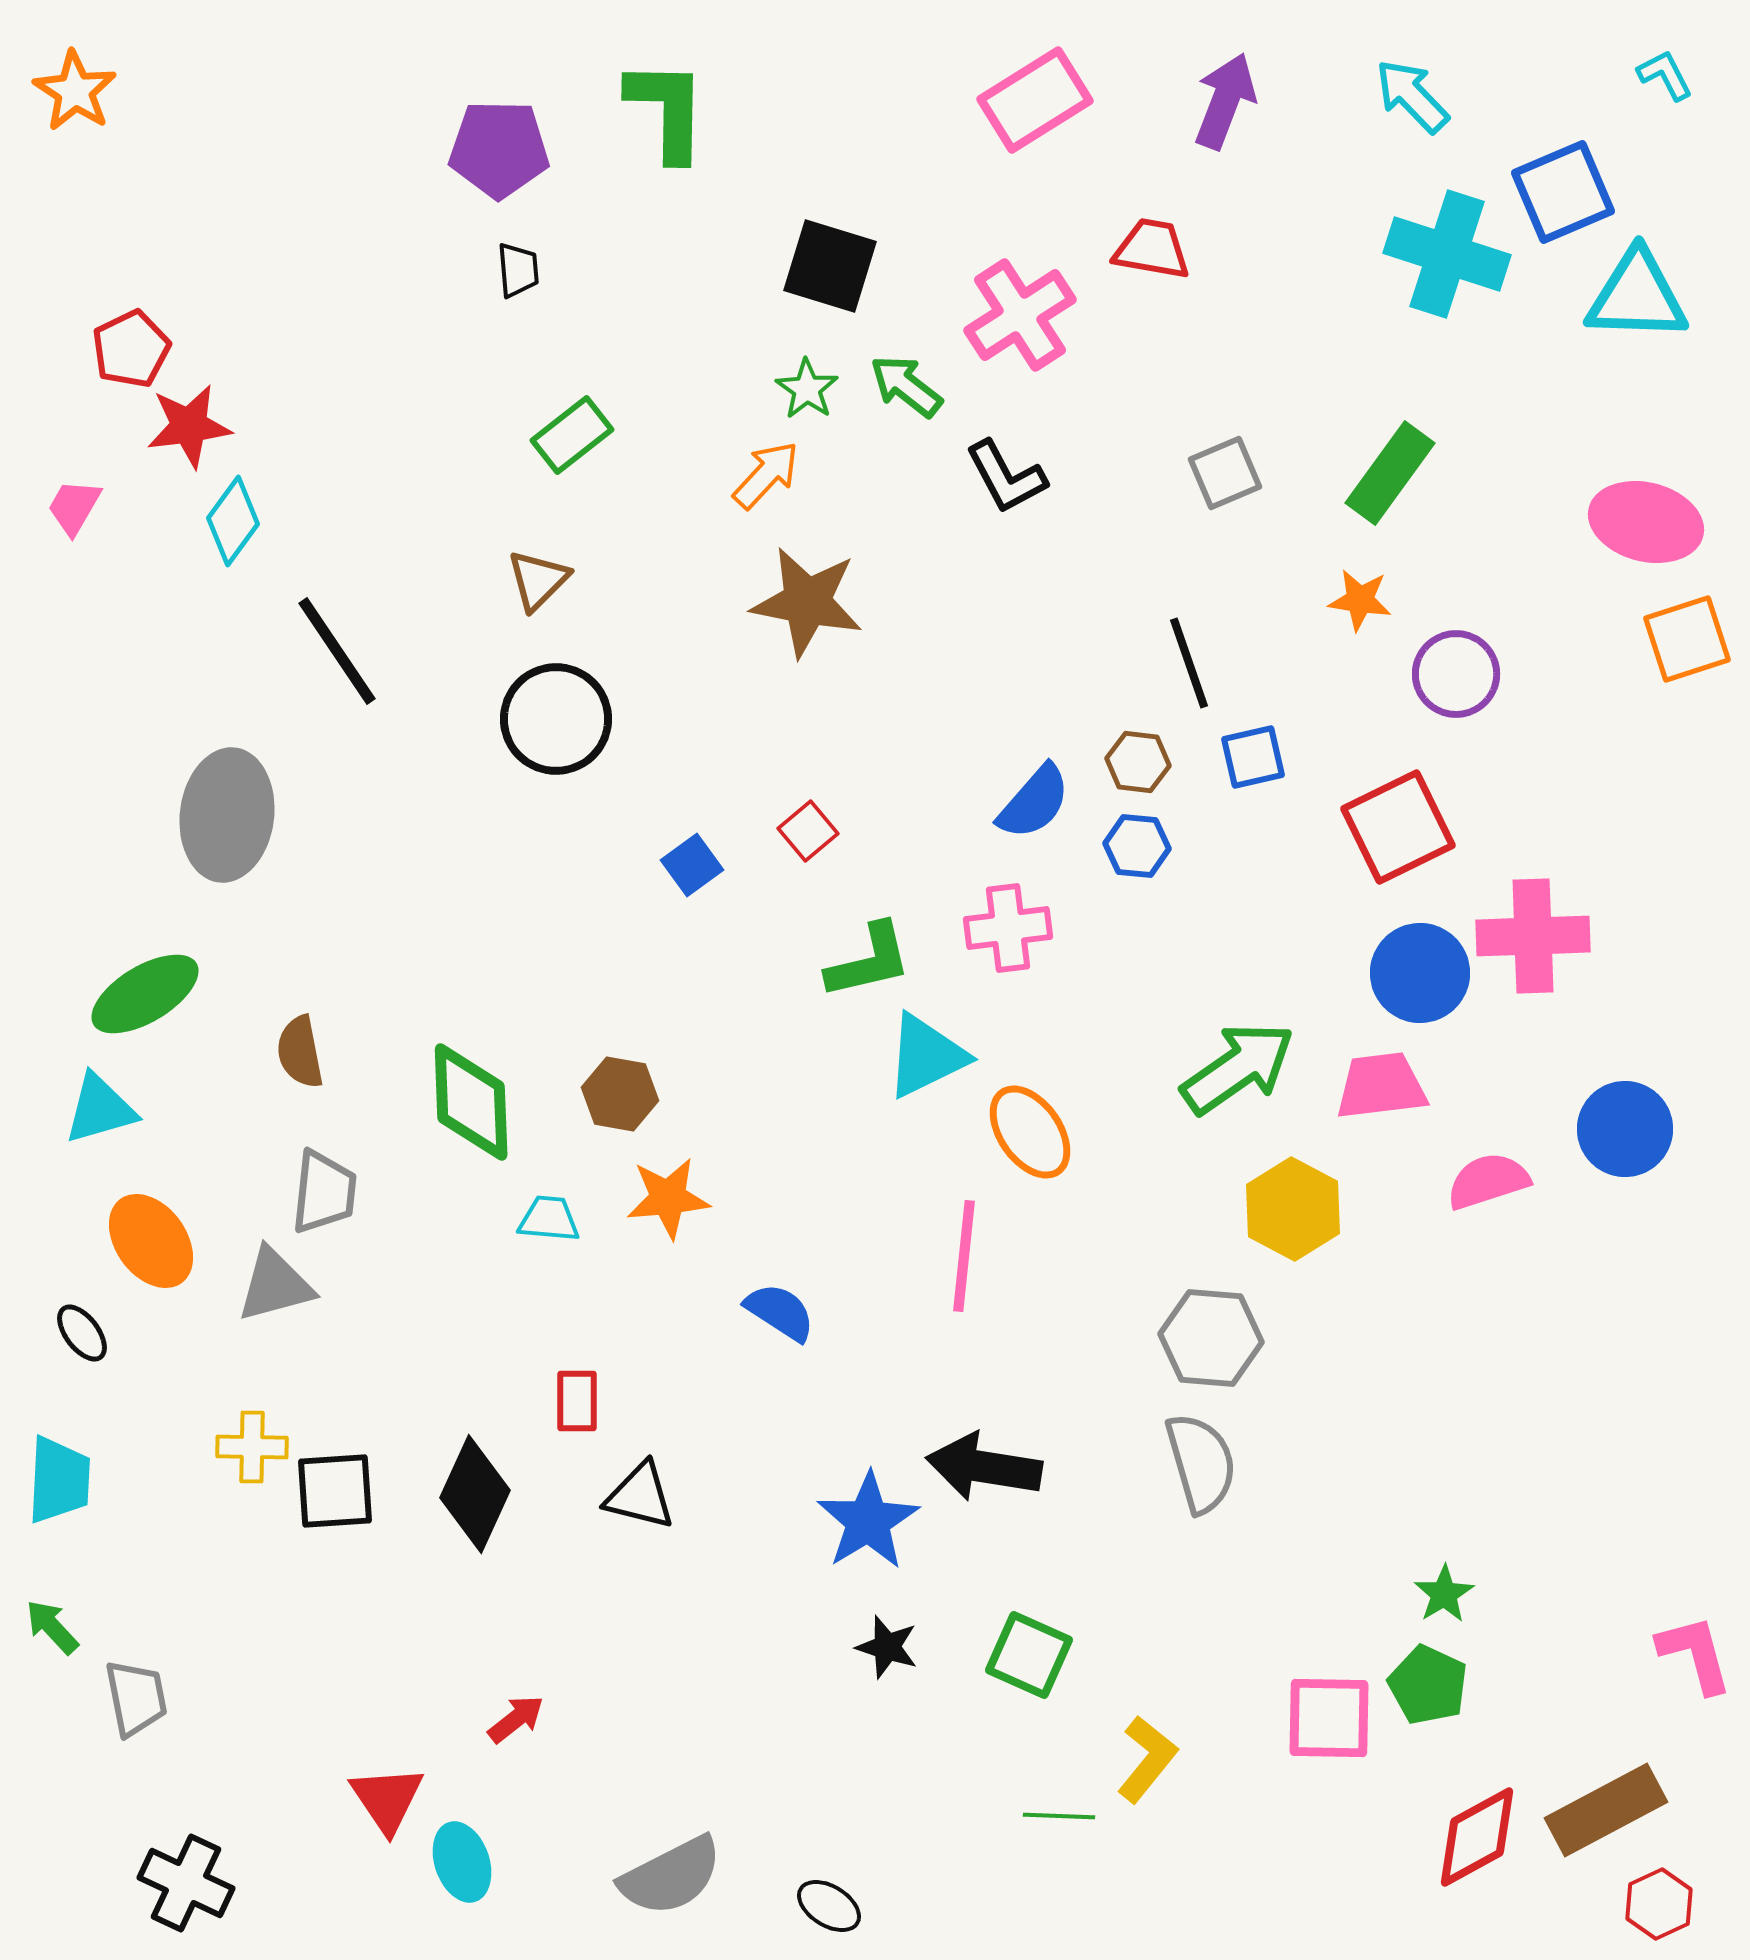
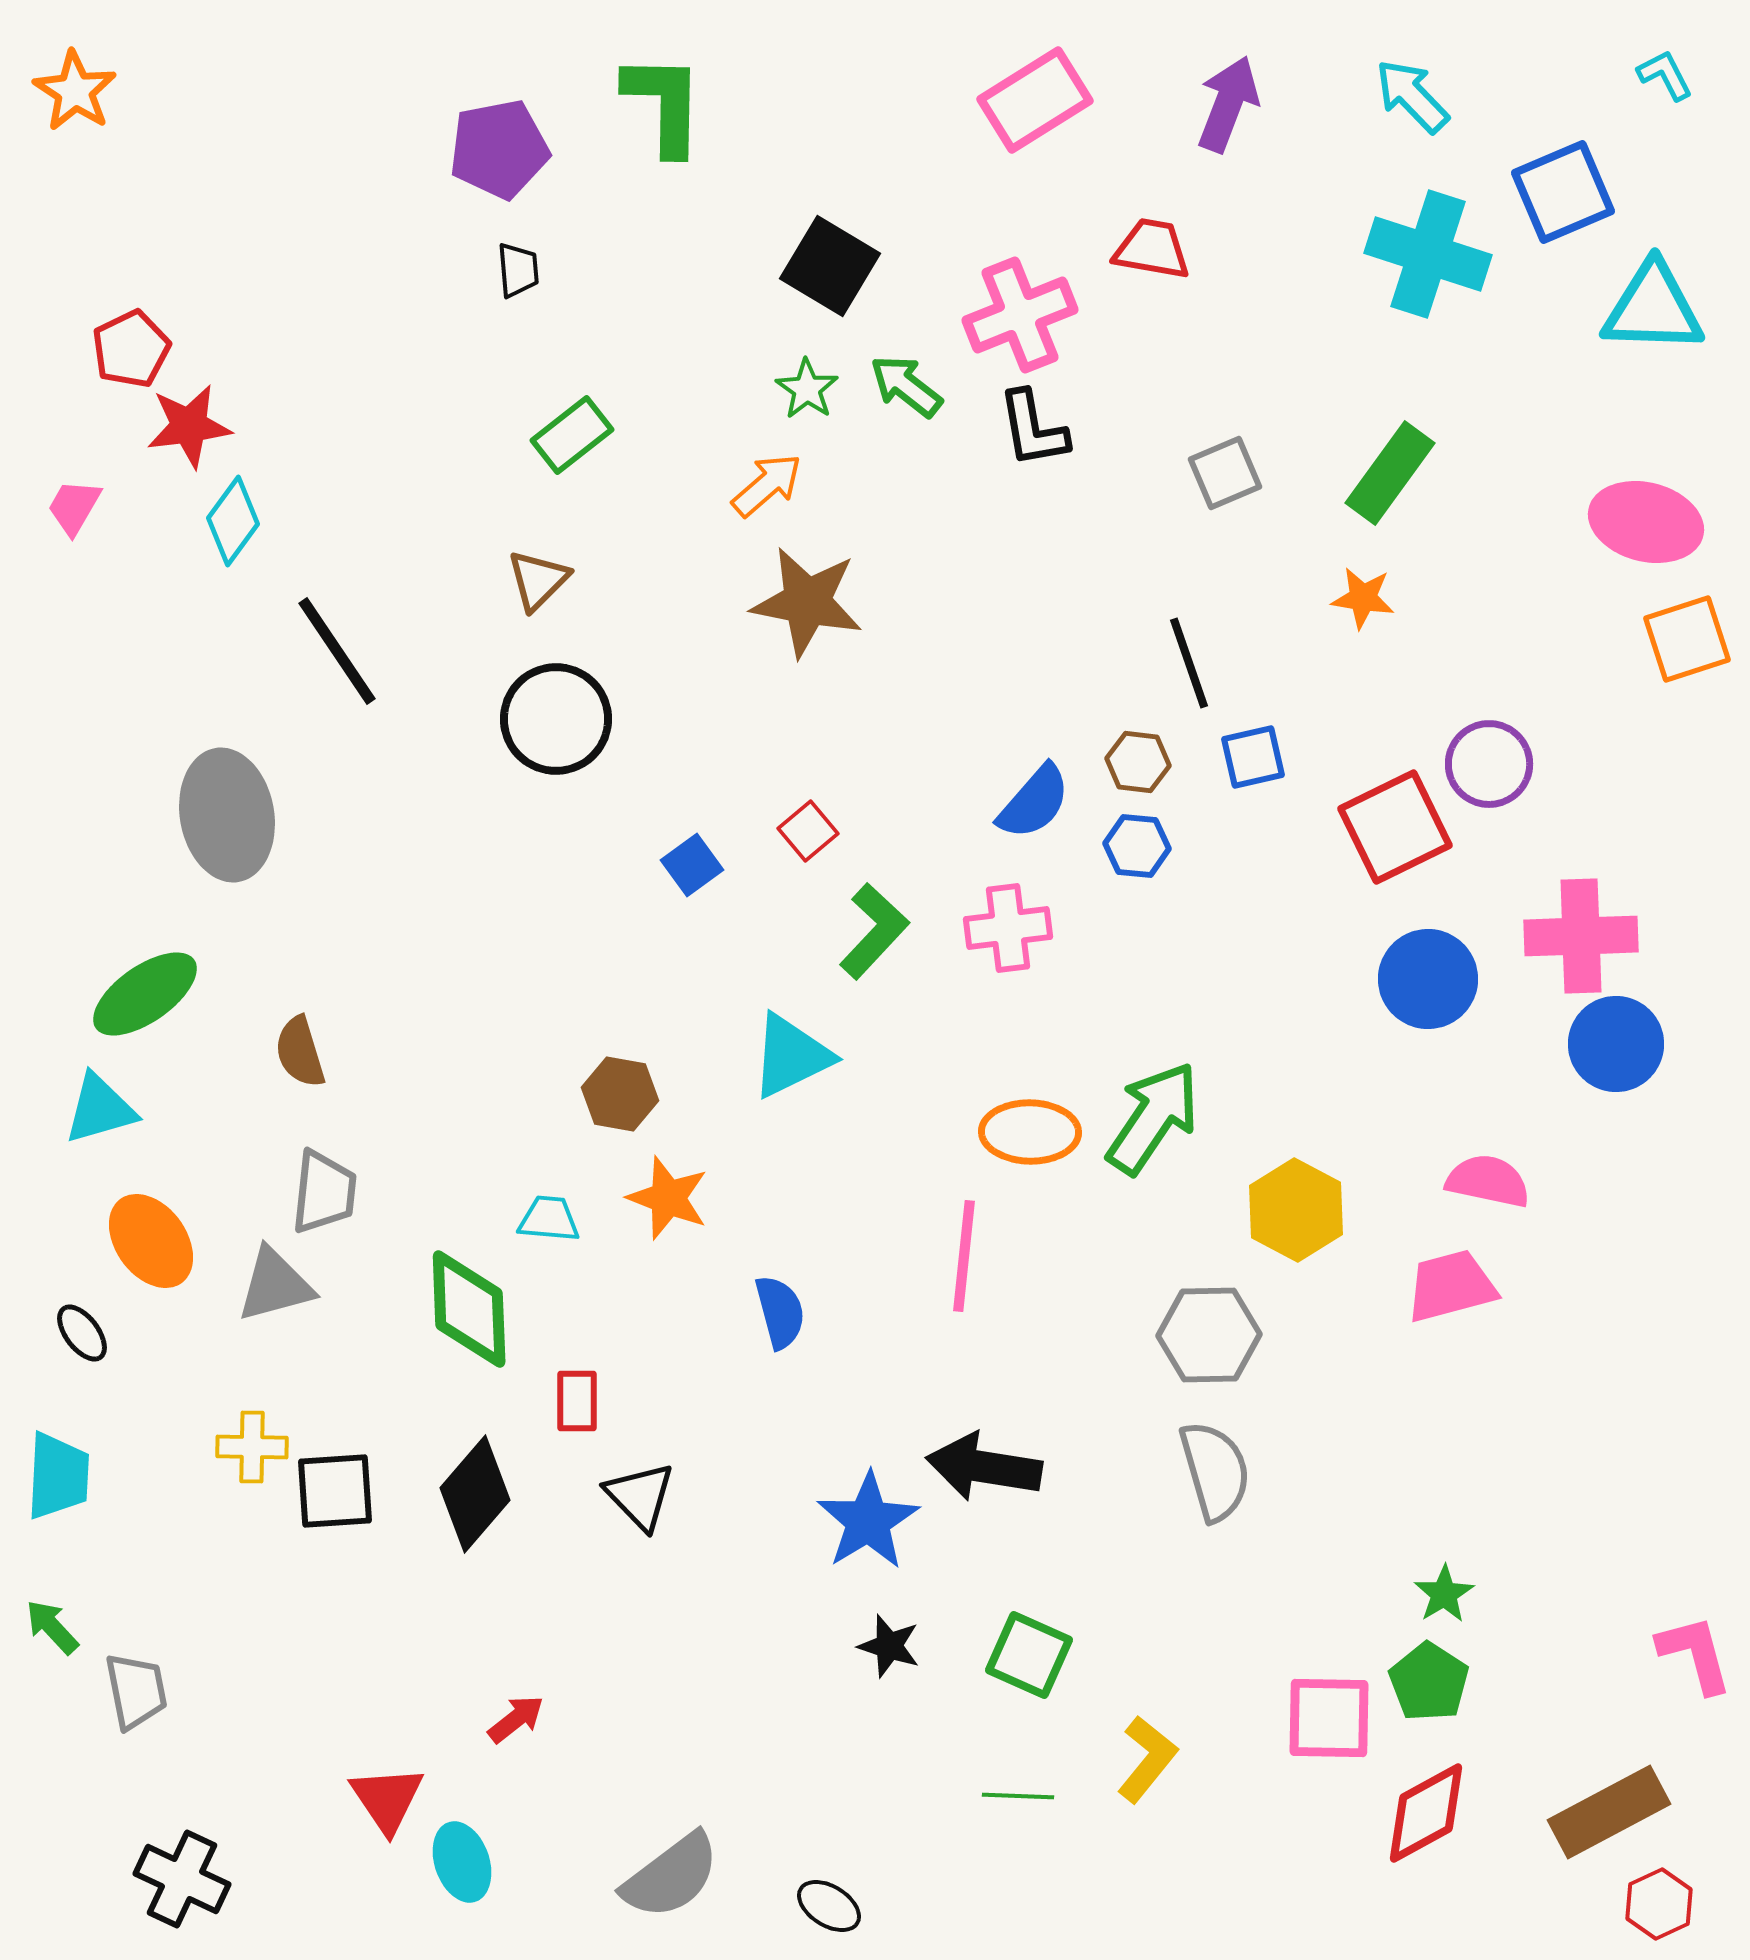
purple arrow at (1225, 101): moved 3 px right, 3 px down
green L-shape at (667, 110): moved 3 px left, 6 px up
purple pentagon at (499, 149): rotated 12 degrees counterclockwise
cyan cross at (1447, 254): moved 19 px left
black square at (830, 266): rotated 14 degrees clockwise
cyan triangle at (1637, 296): moved 16 px right, 12 px down
pink cross at (1020, 315): rotated 11 degrees clockwise
orange arrow at (766, 475): moved 1 px right, 10 px down; rotated 6 degrees clockwise
black L-shape at (1006, 477): moved 27 px right, 48 px up; rotated 18 degrees clockwise
orange star at (1360, 600): moved 3 px right, 2 px up
purple circle at (1456, 674): moved 33 px right, 90 px down
gray ellipse at (227, 815): rotated 17 degrees counterclockwise
red square at (1398, 827): moved 3 px left
pink cross at (1533, 936): moved 48 px right
green L-shape at (869, 961): moved 5 px right, 30 px up; rotated 34 degrees counterclockwise
blue circle at (1420, 973): moved 8 px right, 6 px down
green ellipse at (145, 994): rotated 4 degrees counterclockwise
brown semicircle at (300, 1052): rotated 6 degrees counterclockwise
cyan triangle at (926, 1056): moved 135 px left
green arrow at (1238, 1068): moved 85 px left, 50 px down; rotated 21 degrees counterclockwise
pink trapezoid at (1381, 1086): moved 70 px right, 200 px down; rotated 8 degrees counterclockwise
green diamond at (471, 1102): moved 2 px left, 207 px down
blue circle at (1625, 1129): moved 9 px left, 85 px up
orange ellipse at (1030, 1132): rotated 54 degrees counterclockwise
pink semicircle at (1488, 1181): rotated 30 degrees clockwise
orange star at (668, 1198): rotated 26 degrees clockwise
yellow hexagon at (1293, 1209): moved 3 px right, 1 px down
blue semicircle at (780, 1312): rotated 42 degrees clockwise
gray hexagon at (1211, 1338): moved 2 px left, 3 px up; rotated 6 degrees counterclockwise
gray semicircle at (1201, 1463): moved 14 px right, 8 px down
cyan trapezoid at (59, 1480): moved 1 px left, 4 px up
black diamond at (475, 1494): rotated 16 degrees clockwise
black triangle at (640, 1496): rotated 32 degrees clockwise
black star at (887, 1647): moved 2 px right, 1 px up
green pentagon at (1428, 1685): moved 1 px right, 3 px up; rotated 8 degrees clockwise
gray trapezoid at (136, 1698): moved 7 px up
brown rectangle at (1606, 1810): moved 3 px right, 2 px down
green line at (1059, 1816): moved 41 px left, 20 px up
red diamond at (1477, 1837): moved 51 px left, 24 px up
gray semicircle at (671, 1876): rotated 10 degrees counterclockwise
black cross at (186, 1883): moved 4 px left, 4 px up
